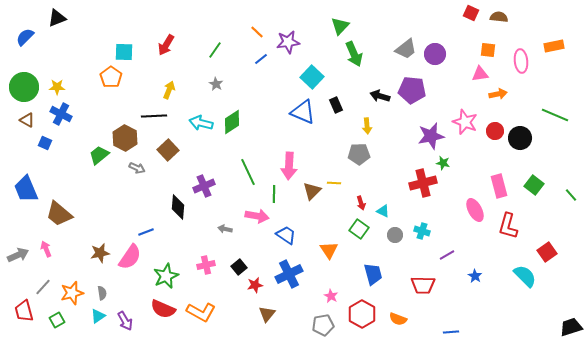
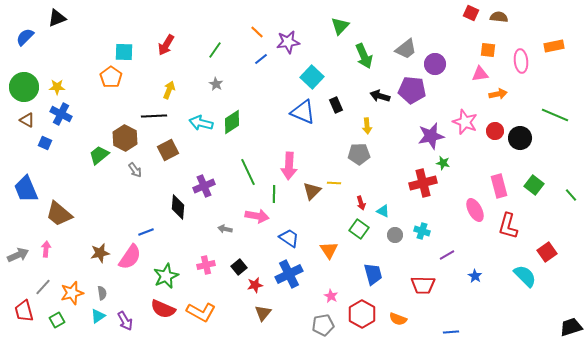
green arrow at (354, 54): moved 10 px right, 2 px down
purple circle at (435, 54): moved 10 px down
brown square at (168, 150): rotated 15 degrees clockwise
gray arrow at (137, 168): moved 2 px left, 2 px down; rotated 28 degrees clockwise
blue trapezoid at (286, 235): moved 3 px right, 3 px down
pink arrow at (46, 249): rotated 28 degrees clockwise
brown triangle at (267, 314): moved 4 px left, 1 px up
